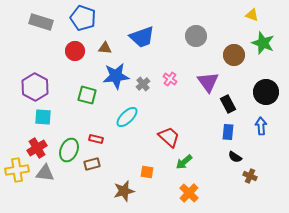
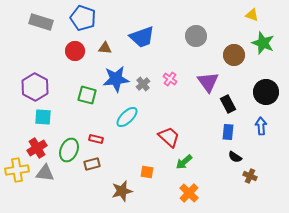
blue star: moved 3 px down
brown star: moved 2 px left
